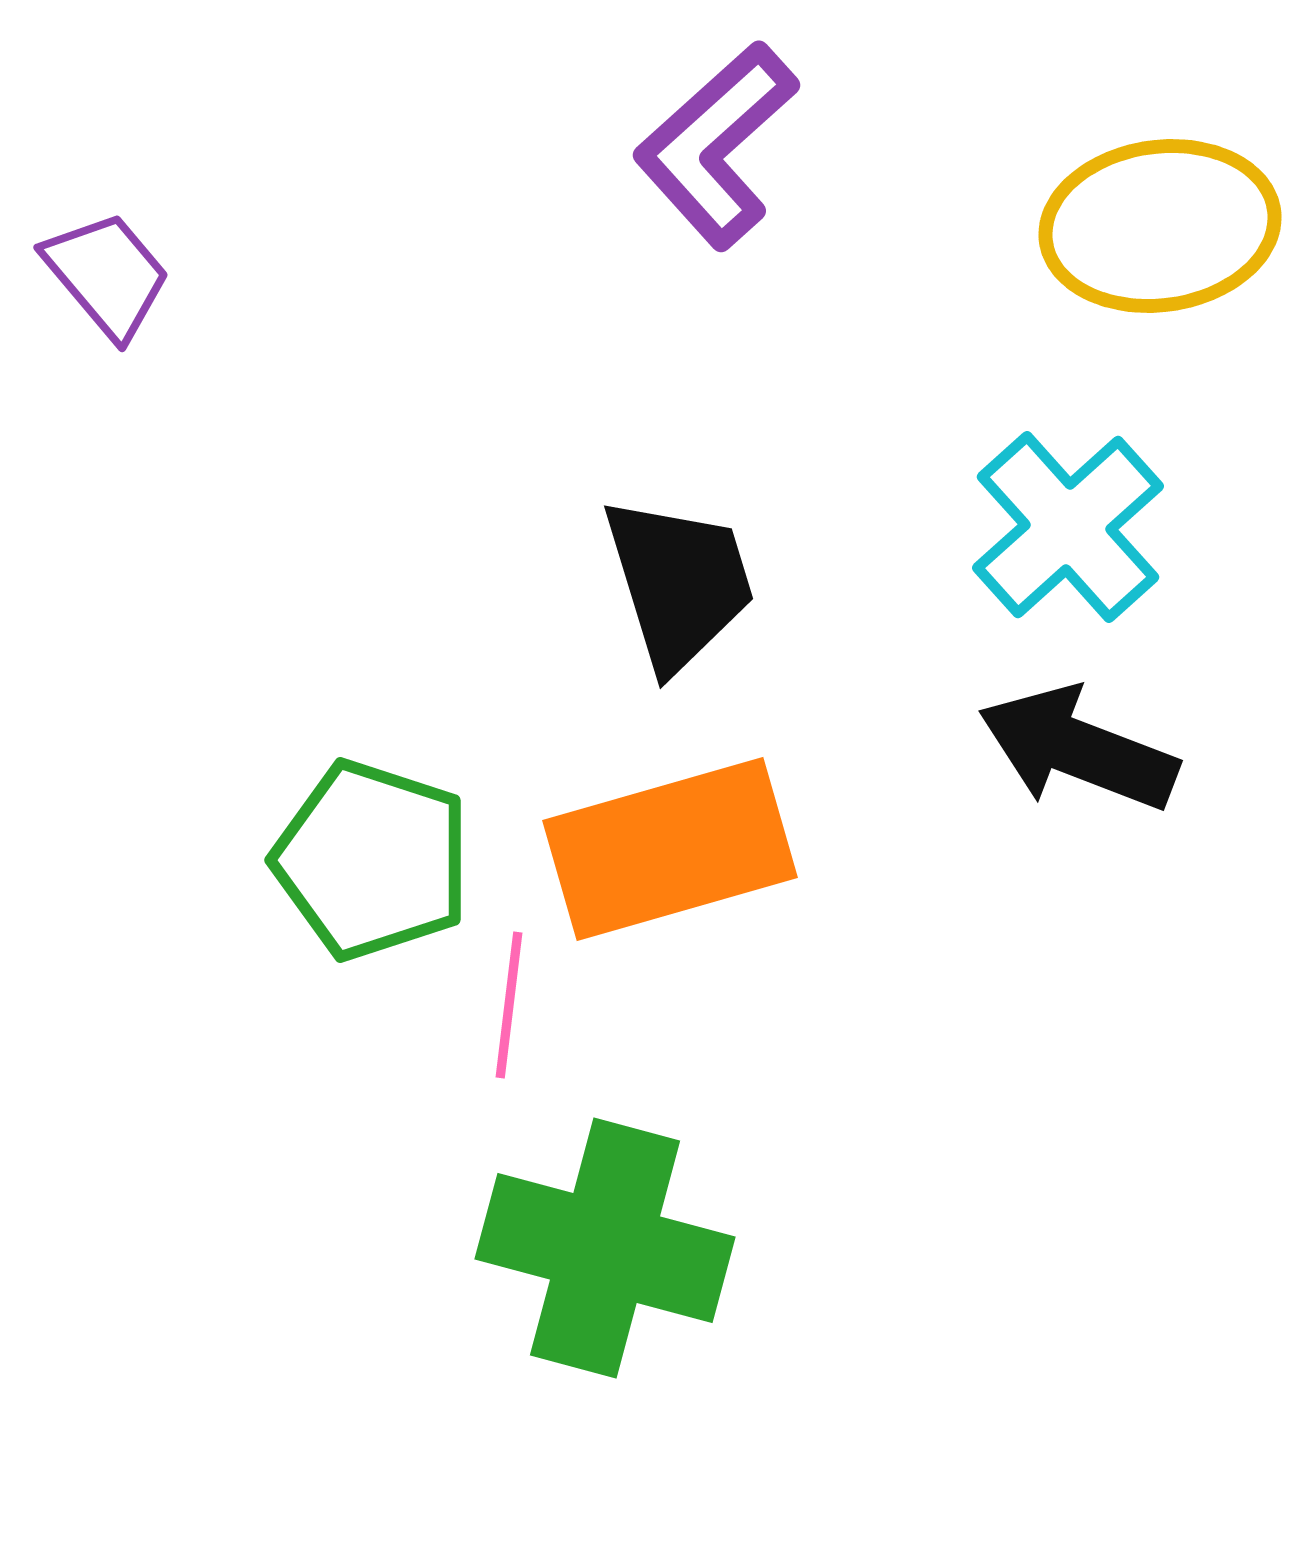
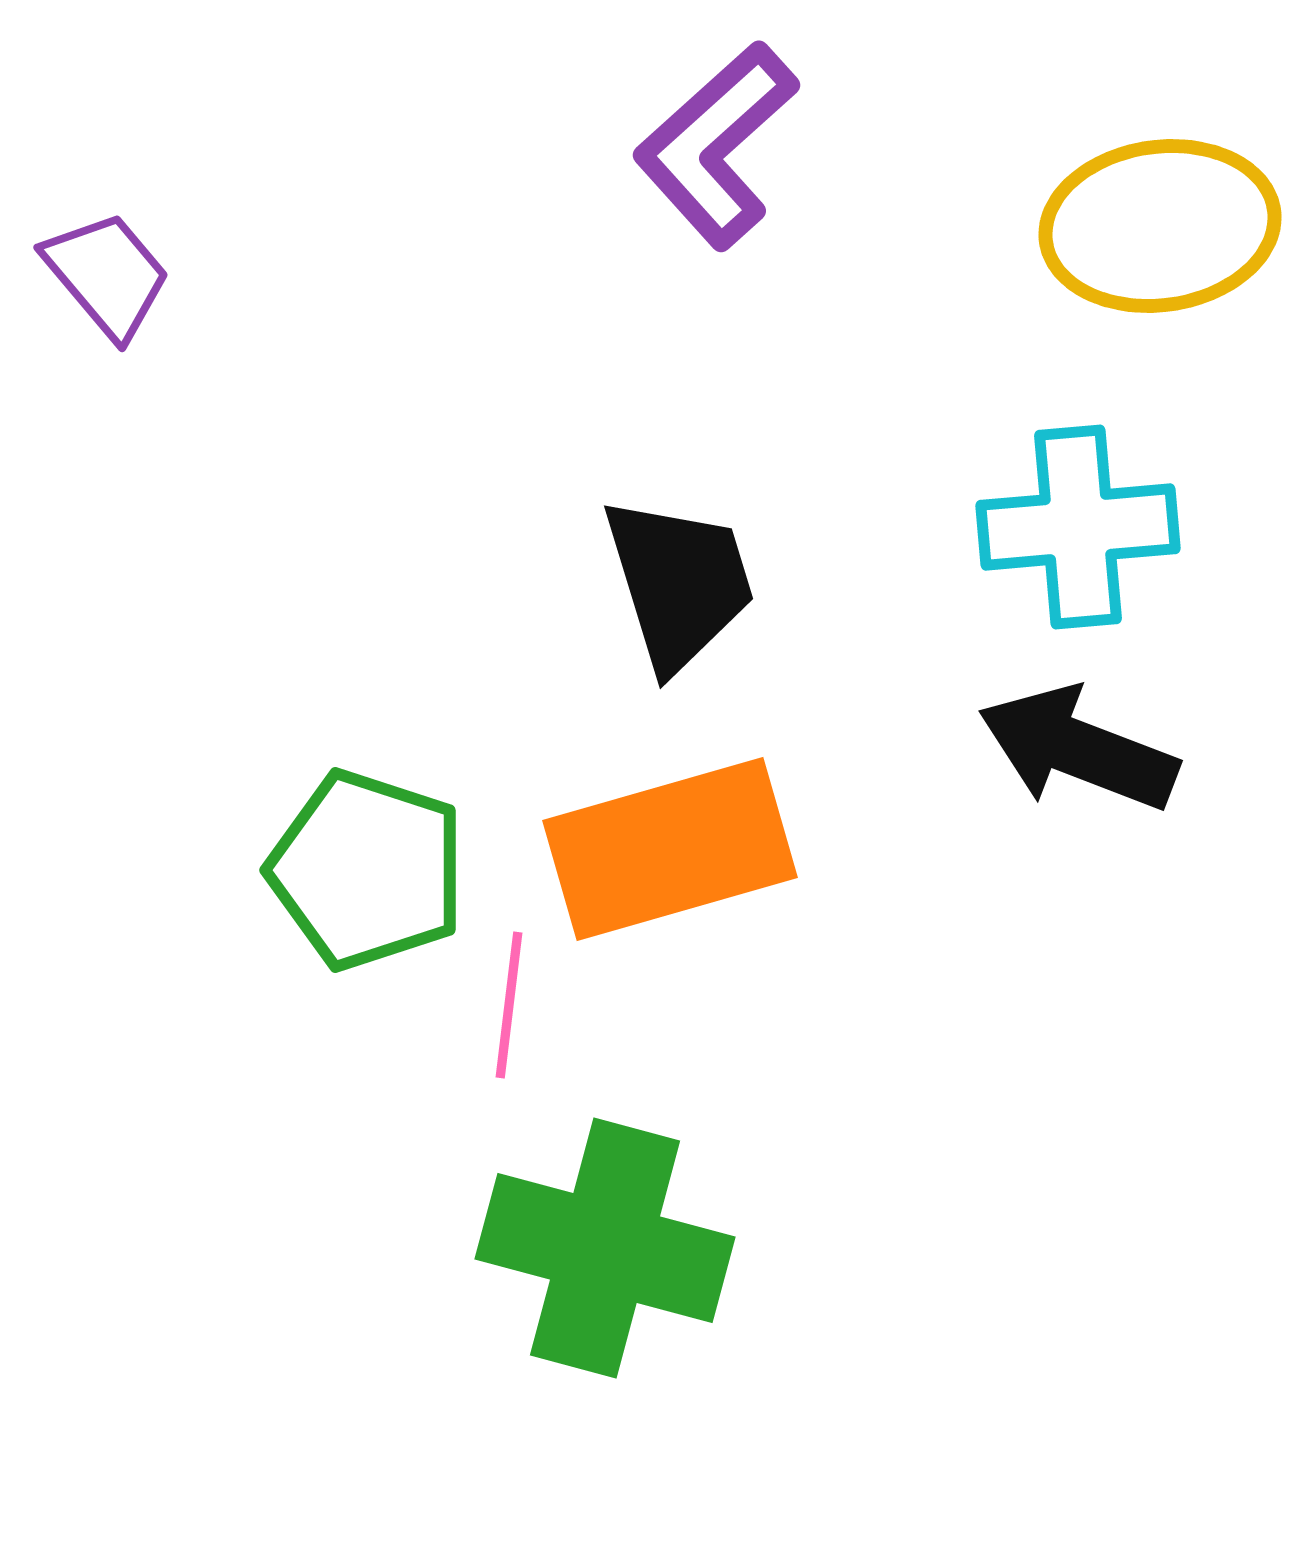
cyan cross: moved 10 px right; rotated 37 degrees clockwise
green pentagon: moved 5 px left, 10 px down
